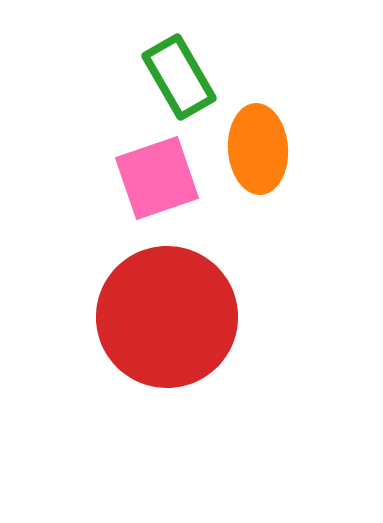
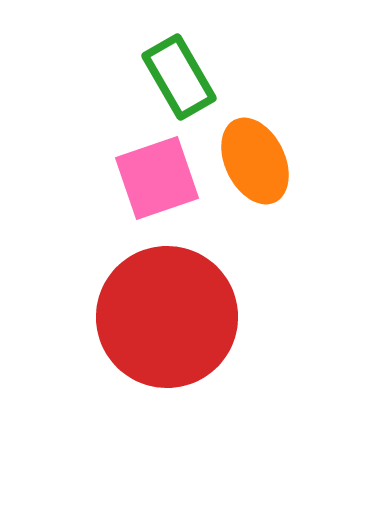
orange ellipse: moved 3 px left, 12 px down; rotated 22 degrees counterclockwise
